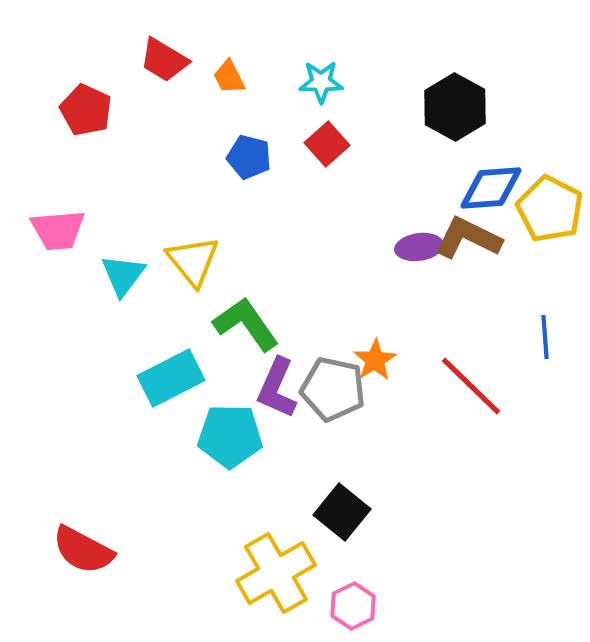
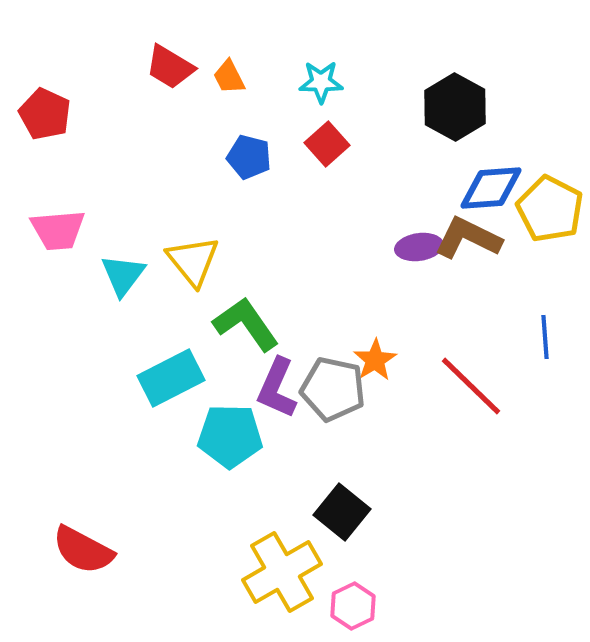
red trapezoid: moved 6 px right, 7 px down
red pentagon: moved 41 px left, 4 px down
yellow cross: moved 6 px right, 1 px up
